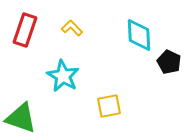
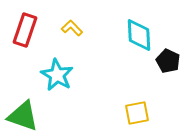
black pentagon: moved 1 px left, 1 px up
cyan star: moved 6 px left, 1 px up
yellow square: moved 28 px right, 7 px down
green triangle: moved 2 px right, 2 px up
